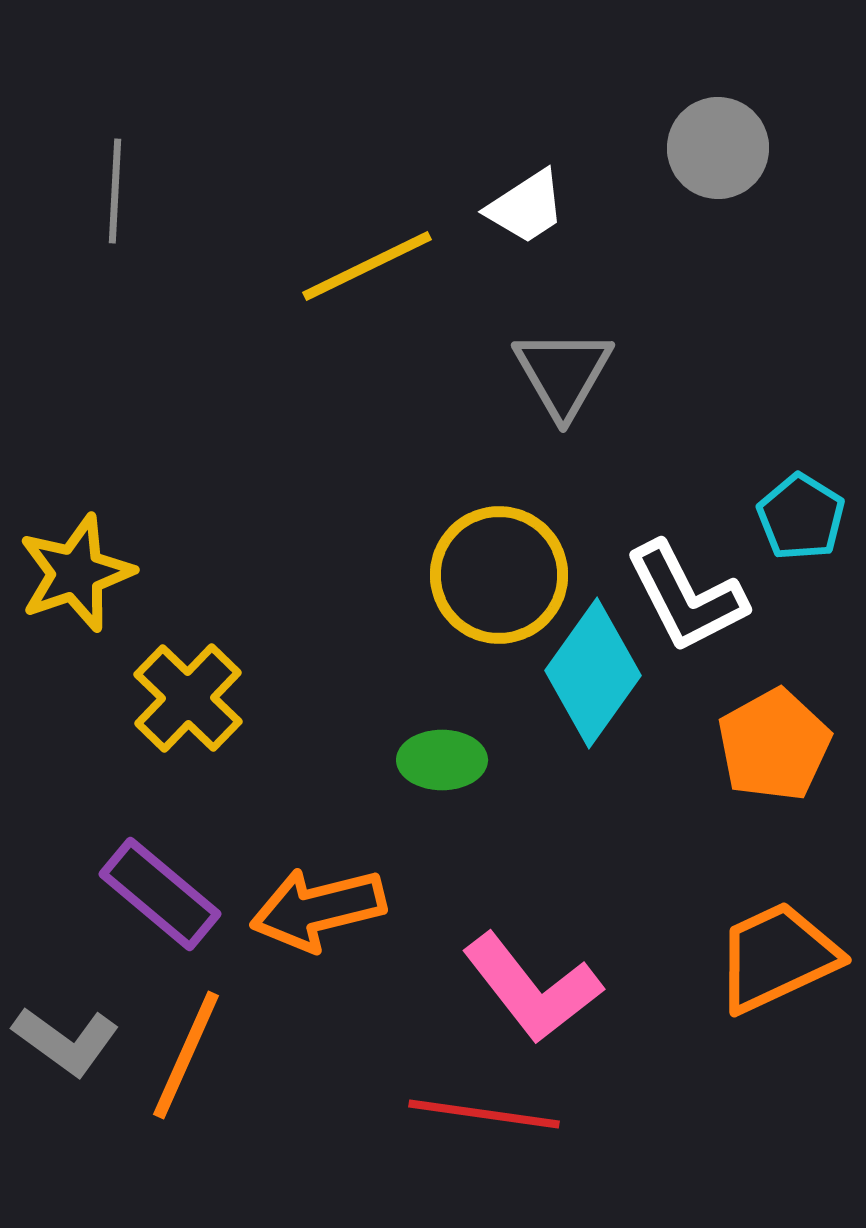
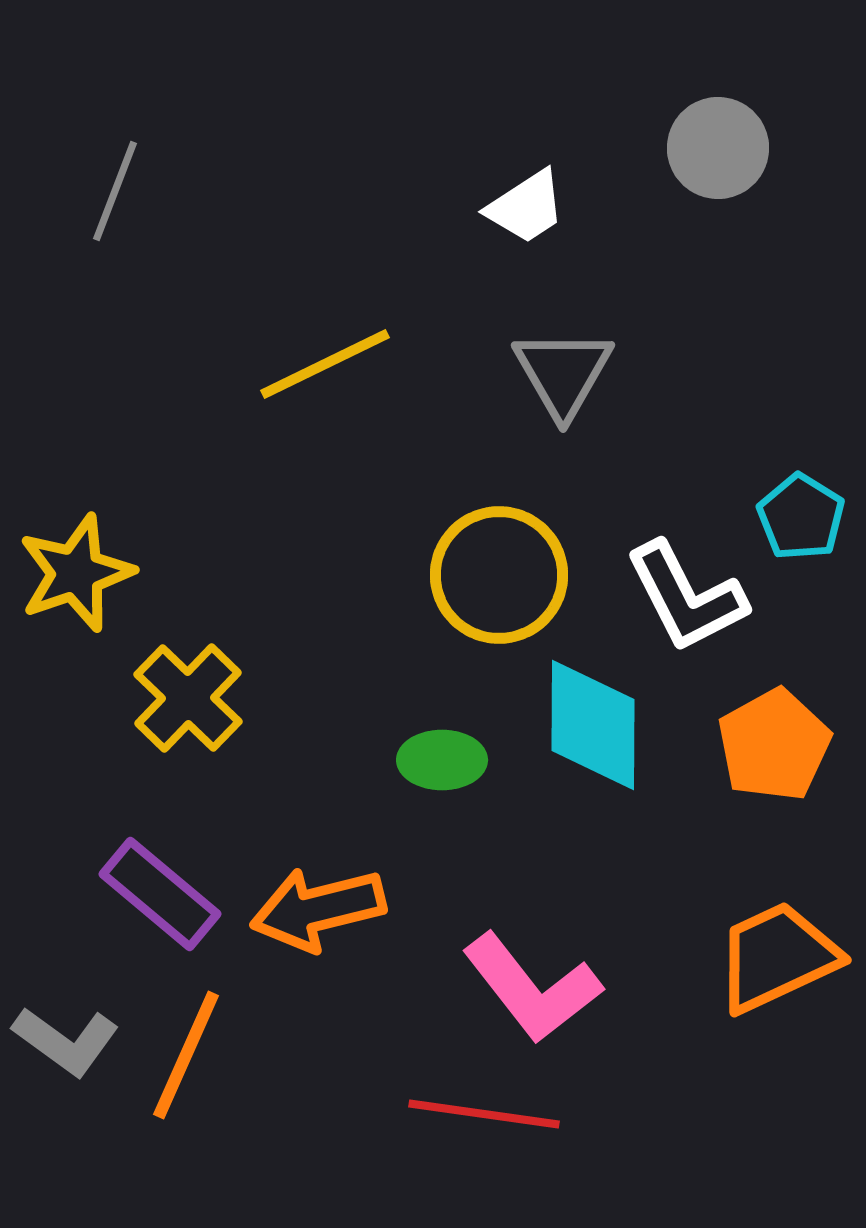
gray line: rotated 18 degrees clockwise
yellow line: moved 42 px left, 98 px down
cyan diamond: moved 52 px down; rotated 35 degrees counterclockwise
